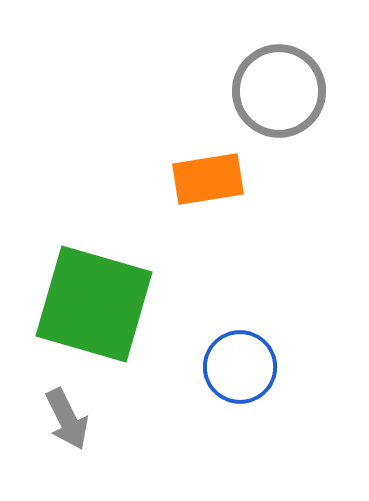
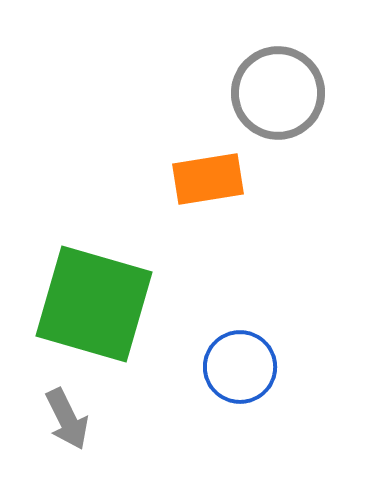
gray circle: moved 1 px left, 2 px down
